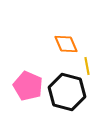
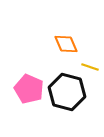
yellow line: moved 3 px right, 1 px down; rotated 60 degrees counterclockwise
pink pentagon: moved 1 px right, 3 px down
